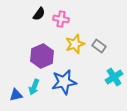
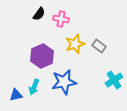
cyan cross: moved 3 px down
